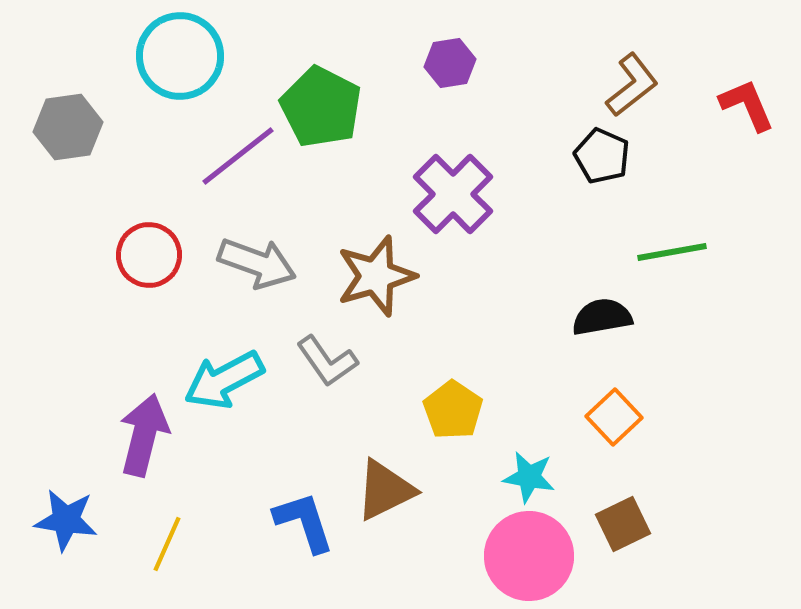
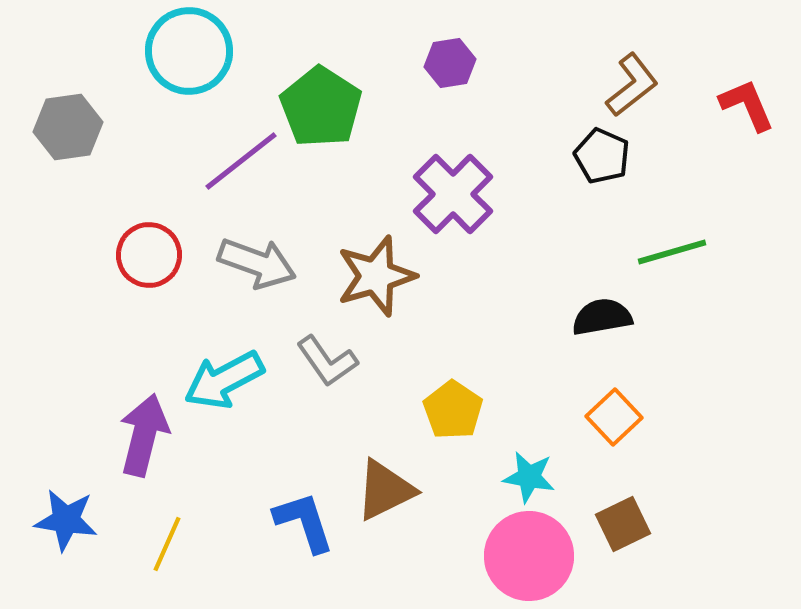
cyan circle: moved 9 px right, 5 px up
green pentagon: rotated 6 degrees clockwise
purple line: moved 3 px right, 5 px down
green line: rotated 6 degrees counterclockwise
